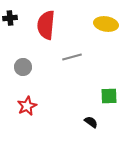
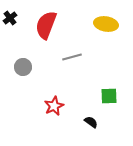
black cross: rotated 32 degrees counterclockwise
red semicircle: rotated 16 degrees clockwise
red star: moved 27 px right
